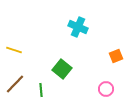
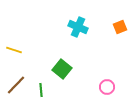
orange square: moved 4 px right, 29 px up
brown line: moved 1 px right, 1 px down
pink circle: moved 1 px right, 2 px up
